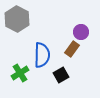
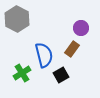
purple circle: moved 4 px up
blue semicircle: moved 2 px right; rotated 15 degrees counterclockwise
green cross: moved 2 px right
